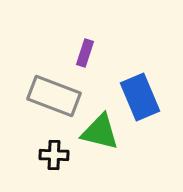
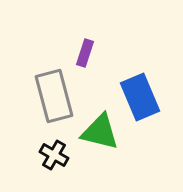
gray rectangle: rotated 54 degrees clockwise
black cross: rotated 28 degrees clockwise
